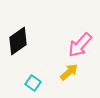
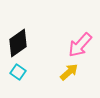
black diamond: moved 2 px down
cyan square: moved 15 px left, 11 px up
